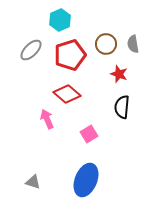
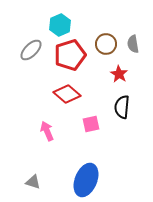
cyan hexagon: moved 5 px down
red star: rotated 12 degrees clockwise
pink arrow: moved 12 px down
pink square: moved 2 px right, 10 px up; rotated 18 degrees clockwise
